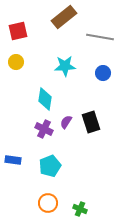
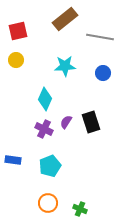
brown rectangle: moved 1 px right, 2 px down
yellow circle: moved 2 px up
cyan diamond: rotated 15 degrees clockwise
